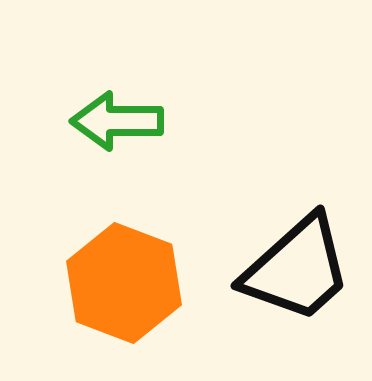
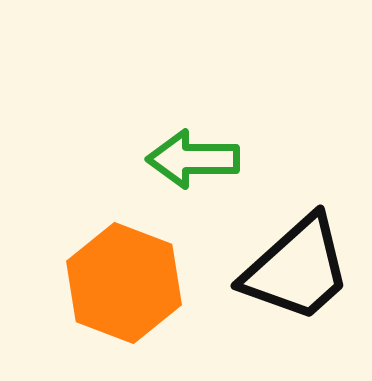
green arrow: moved 76 px right, 38 px down
